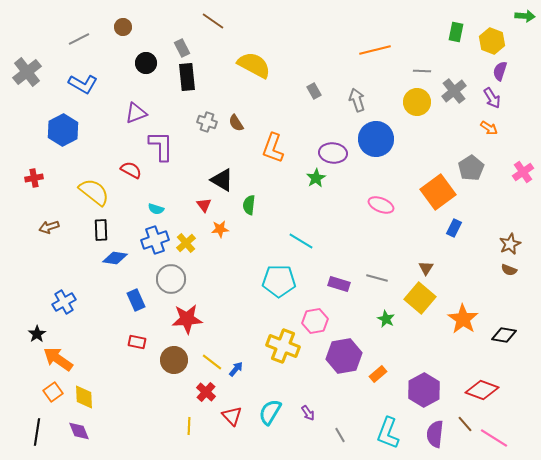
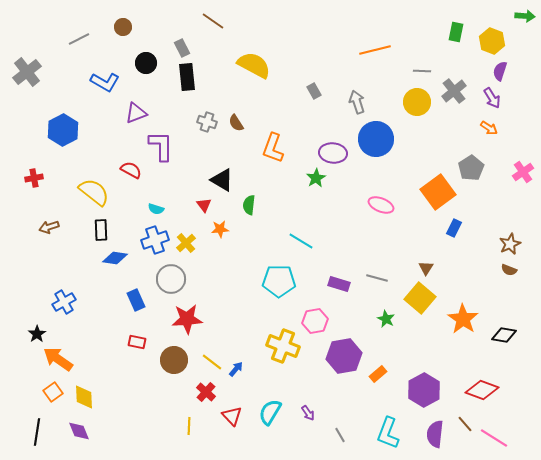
blue L-shape at (83, 84): moved 22 px right, 2 px up
gray arrow at (357, 100): moved 2 px down
